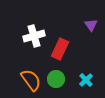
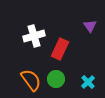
purple triangle: moved 1 px left, 1 px down
cyan cross: moved 2 px right, 2 px down
